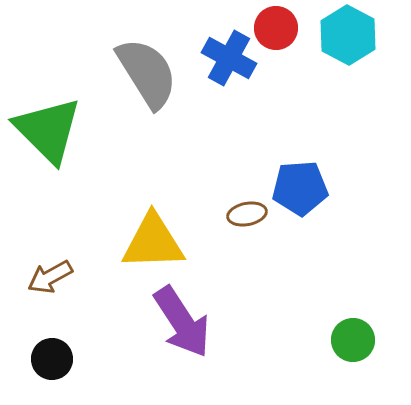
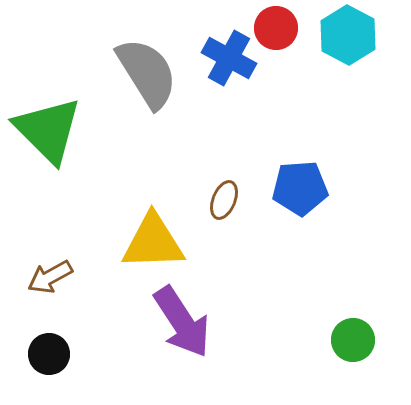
brown ellipse: moved 23 px left, 14 px up; rotated 57 degrees counterclockwise
black circle: moved 3 px left, 5 px up
